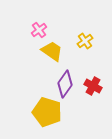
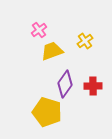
yellow trapezoid: rotated 55 degrees counterclockwise
red cross: rotated 30 degrees counterclockwise
